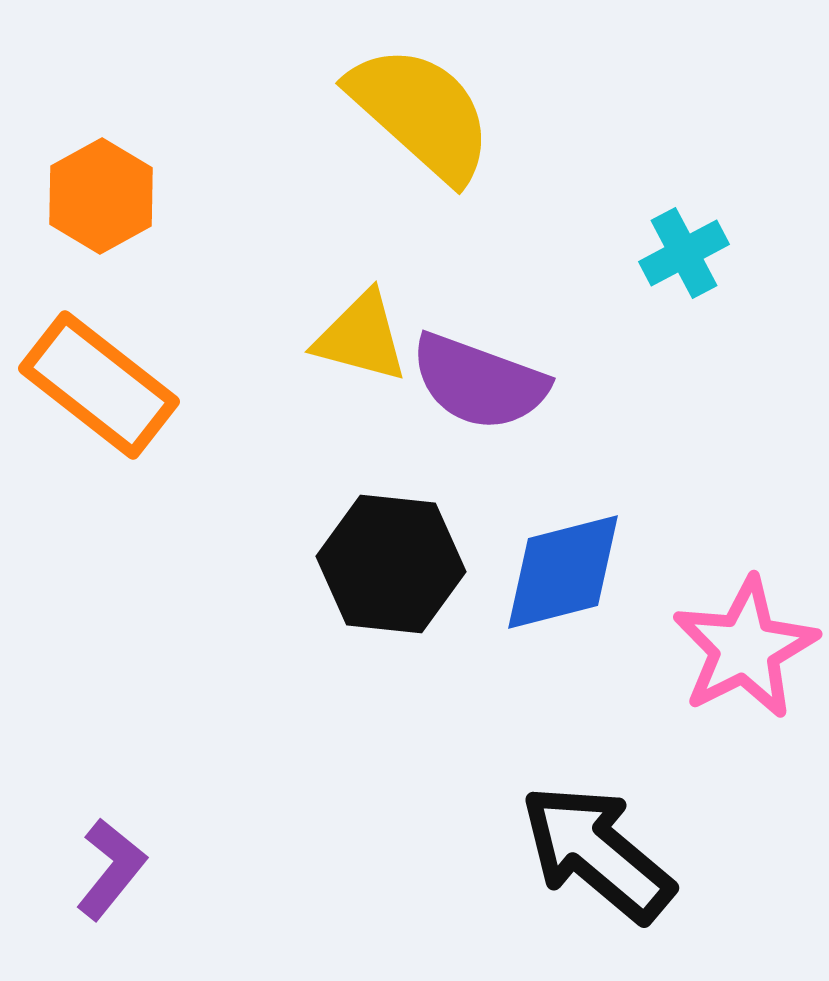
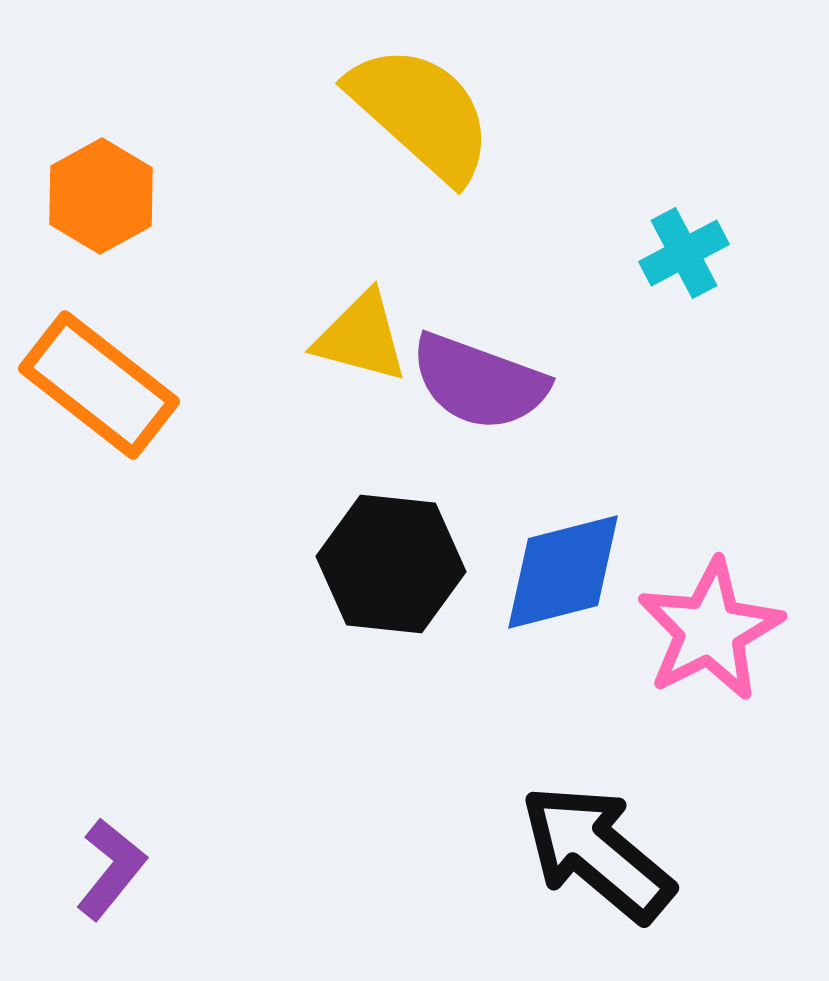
pink star: moved 35 px left, 18 px up
